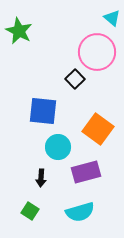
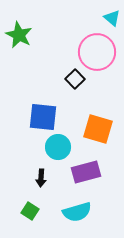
green star: moved 4 px down
blue square: moved 6 px down
orange square: rotated 20 degrees counterclockwise
cyan semicircle: moved 3 px left
